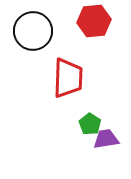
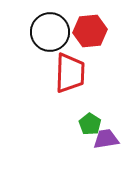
red hexagon: moved 4 px left, 10 px down
black circle: moved 17 px right, 1 px down
red trapezoid: moved 2 px right, 5 px up
